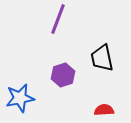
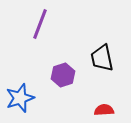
purple line: moved 18 px left, 5 px down
blue star: rotated 8 degrees counterclockwise
